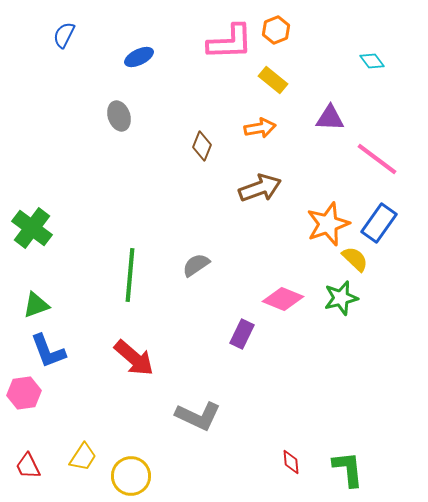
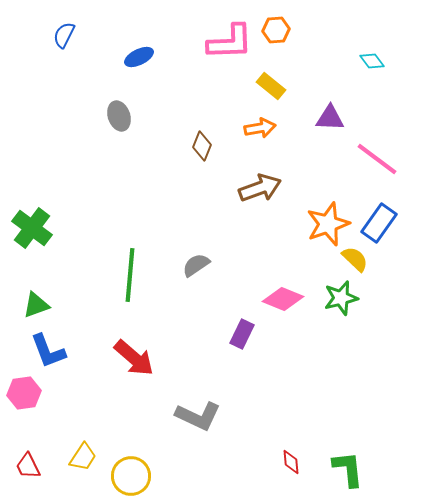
orange hexagon: rotated 16 degrees clockwise
yellow rectangle: moved 2 px left, 6 px down
